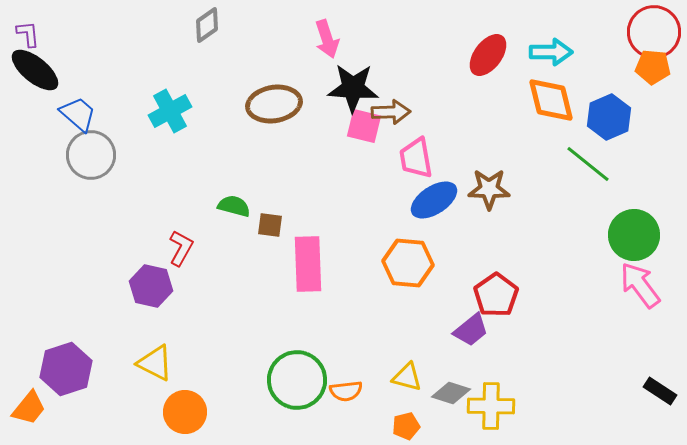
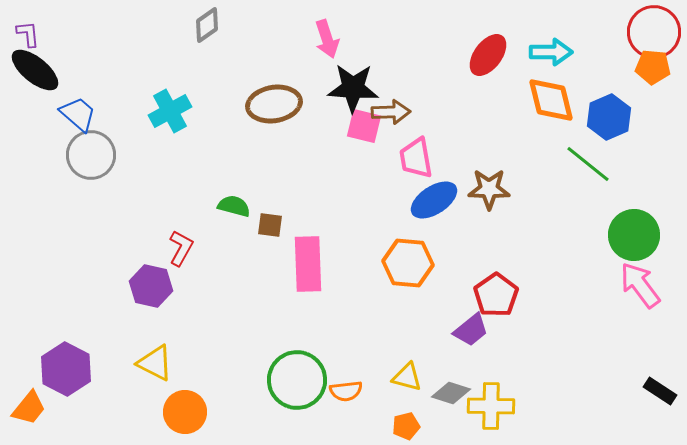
purple hexagon at (66, 369): rotated 15 degrees counterclockwise
